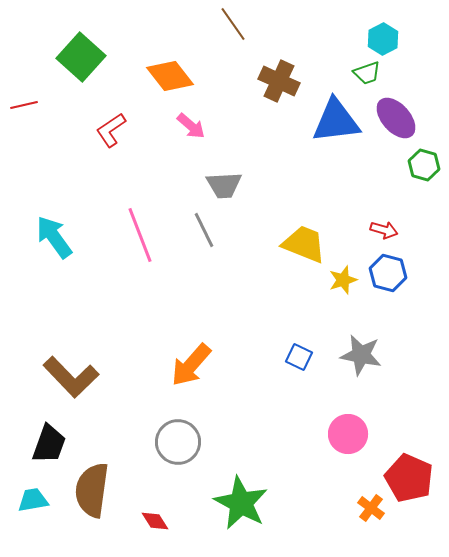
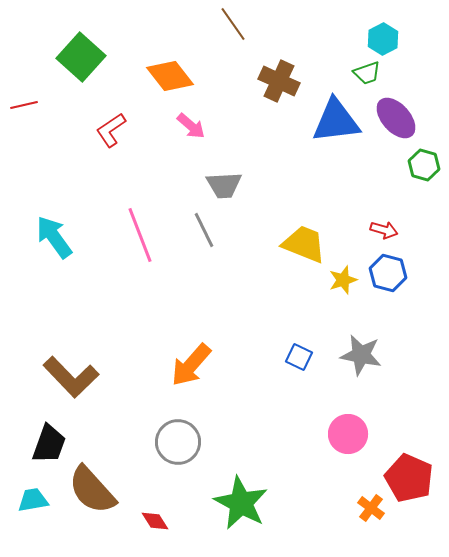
brown semicircle: rotated 50 degrees counterclockwise
